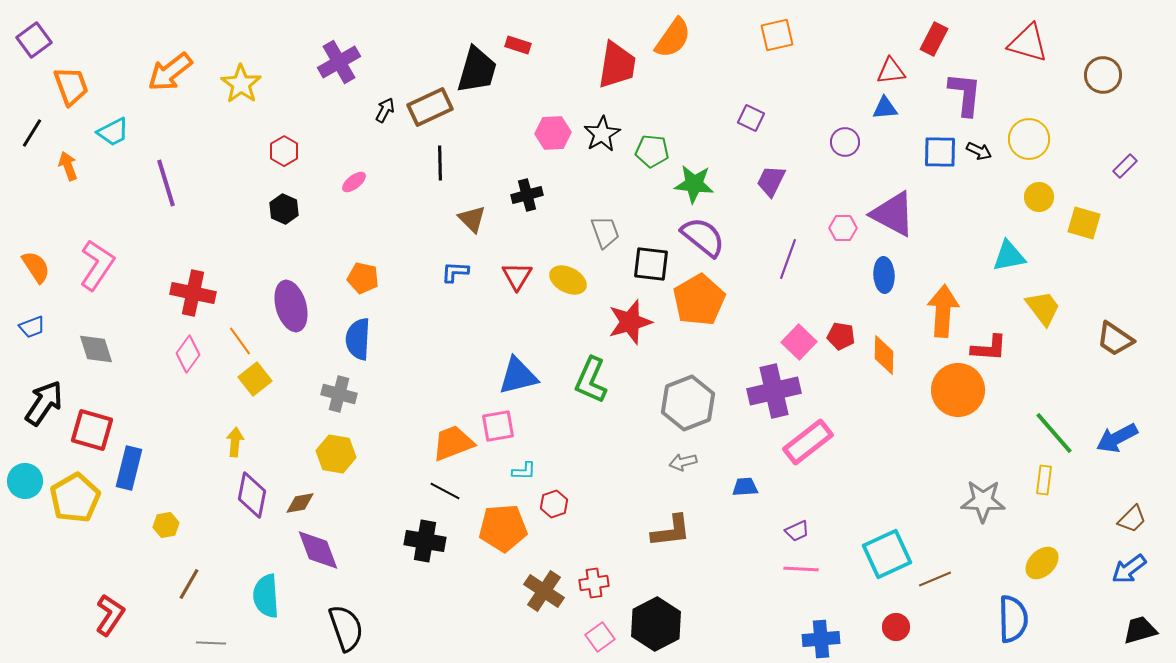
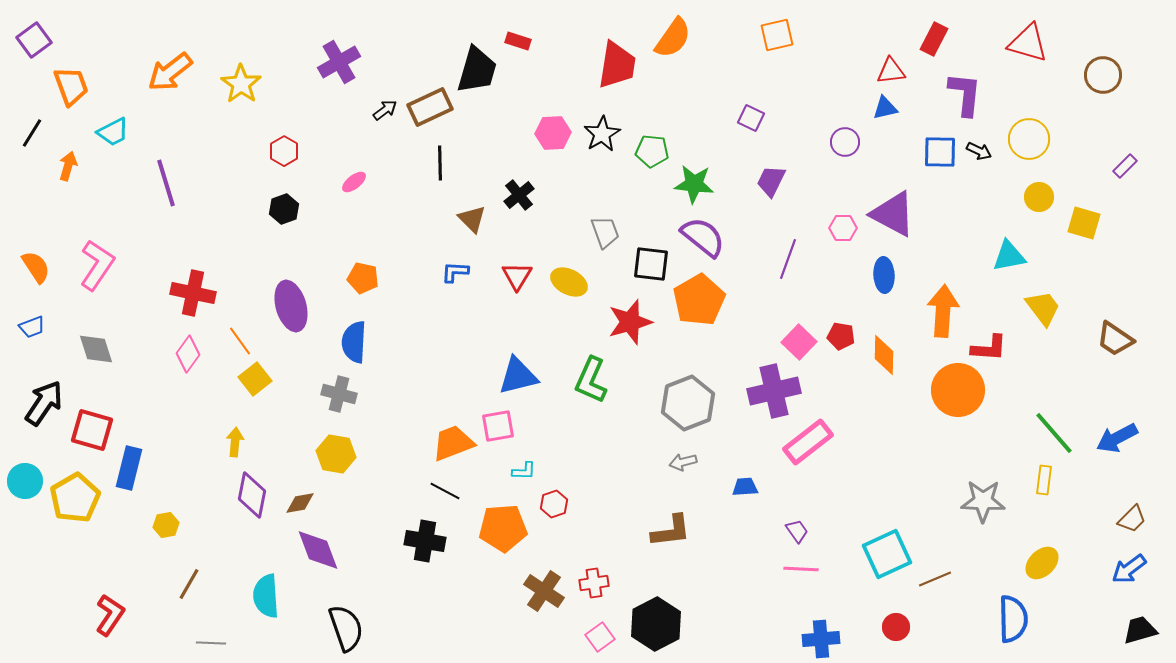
red rectangle at (518, 45): moved 4 px up
blue triangle at (885, 108): rotated 8 degrees counterclockwise
black arrow at (385, 110): rotated 25 degrees clockwise
orange arrow at (68, 166): rotated 36 degrees clockwise
black cross at (527, 195): moved 8 px left; rotated 24 degrees counterclockwise
black hexagon at (284, 209): rotated 16 degrees clockwise
yellow ellipse at (568, 280): moved 1 px right, 2 px down
blue semicircle at (358, 339): moved 4 px left, 3 px down
purple trapezoid at (797, 531): rotated 100 degrees counterclockwise
